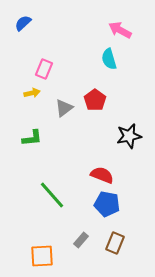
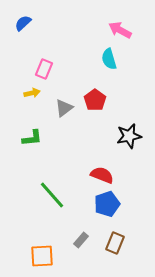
blue pentagon: rotated 30 degrees counterclockwise
